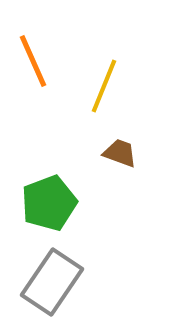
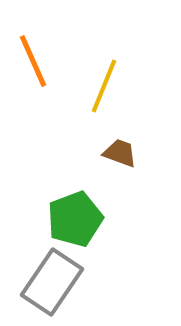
green pentagon: moved 26 px right, 16 px down
